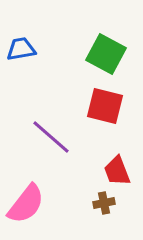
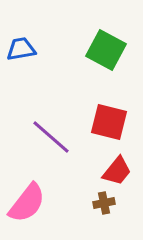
green square: moved 4 px up
red square: moved 4 px right, 16 px down
red trapezoid: rotated 120 degrees counterclockwise
pink semicircle: moved 1 px right, 1 px up
